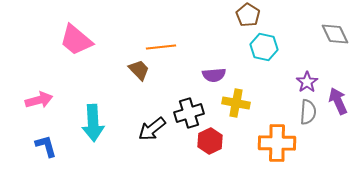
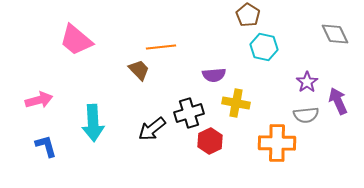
gray semicircle: moved 2 px left, 3 px down; rotated 80 degrees clockwise
